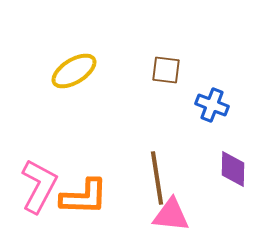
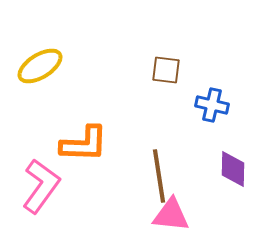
yellow ellipse: moved 34 px left, 5 px up
blue cross: rotated 8 degrees counterclockwise
brown line: moved 2 px right, 2 px up
pink L-shape: moved 2 px right; rotated 8 degrees clockwise
orange L-shape: moved 53 px up
